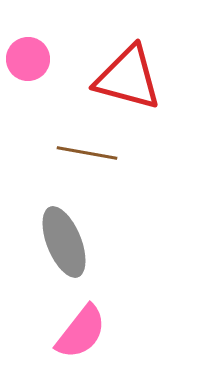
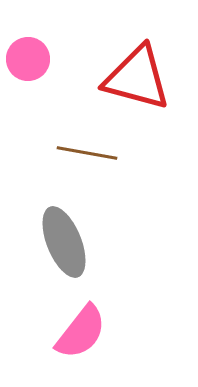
red triangle: moved 9 px right
